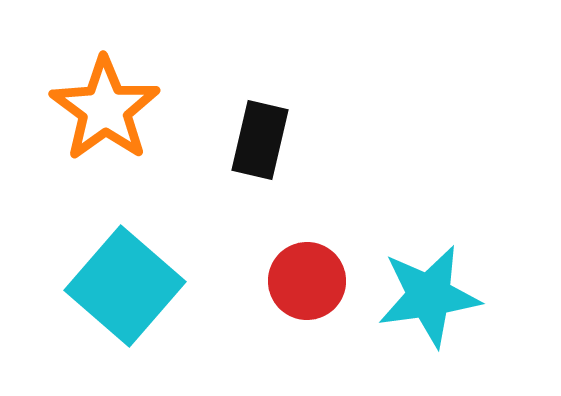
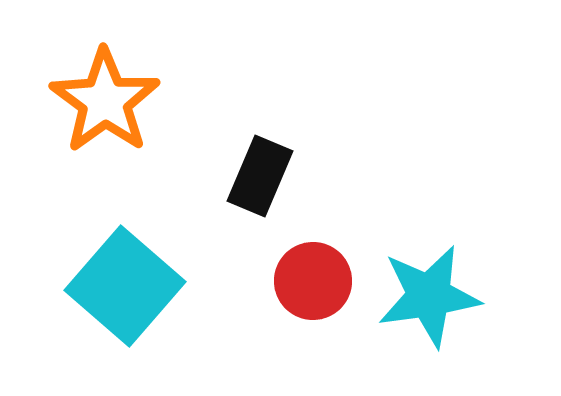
orange star: moved 8 px up
black rectangle: moved 36 px down; rotated 10 degrees clockwise
red circle: moved 6 px right
